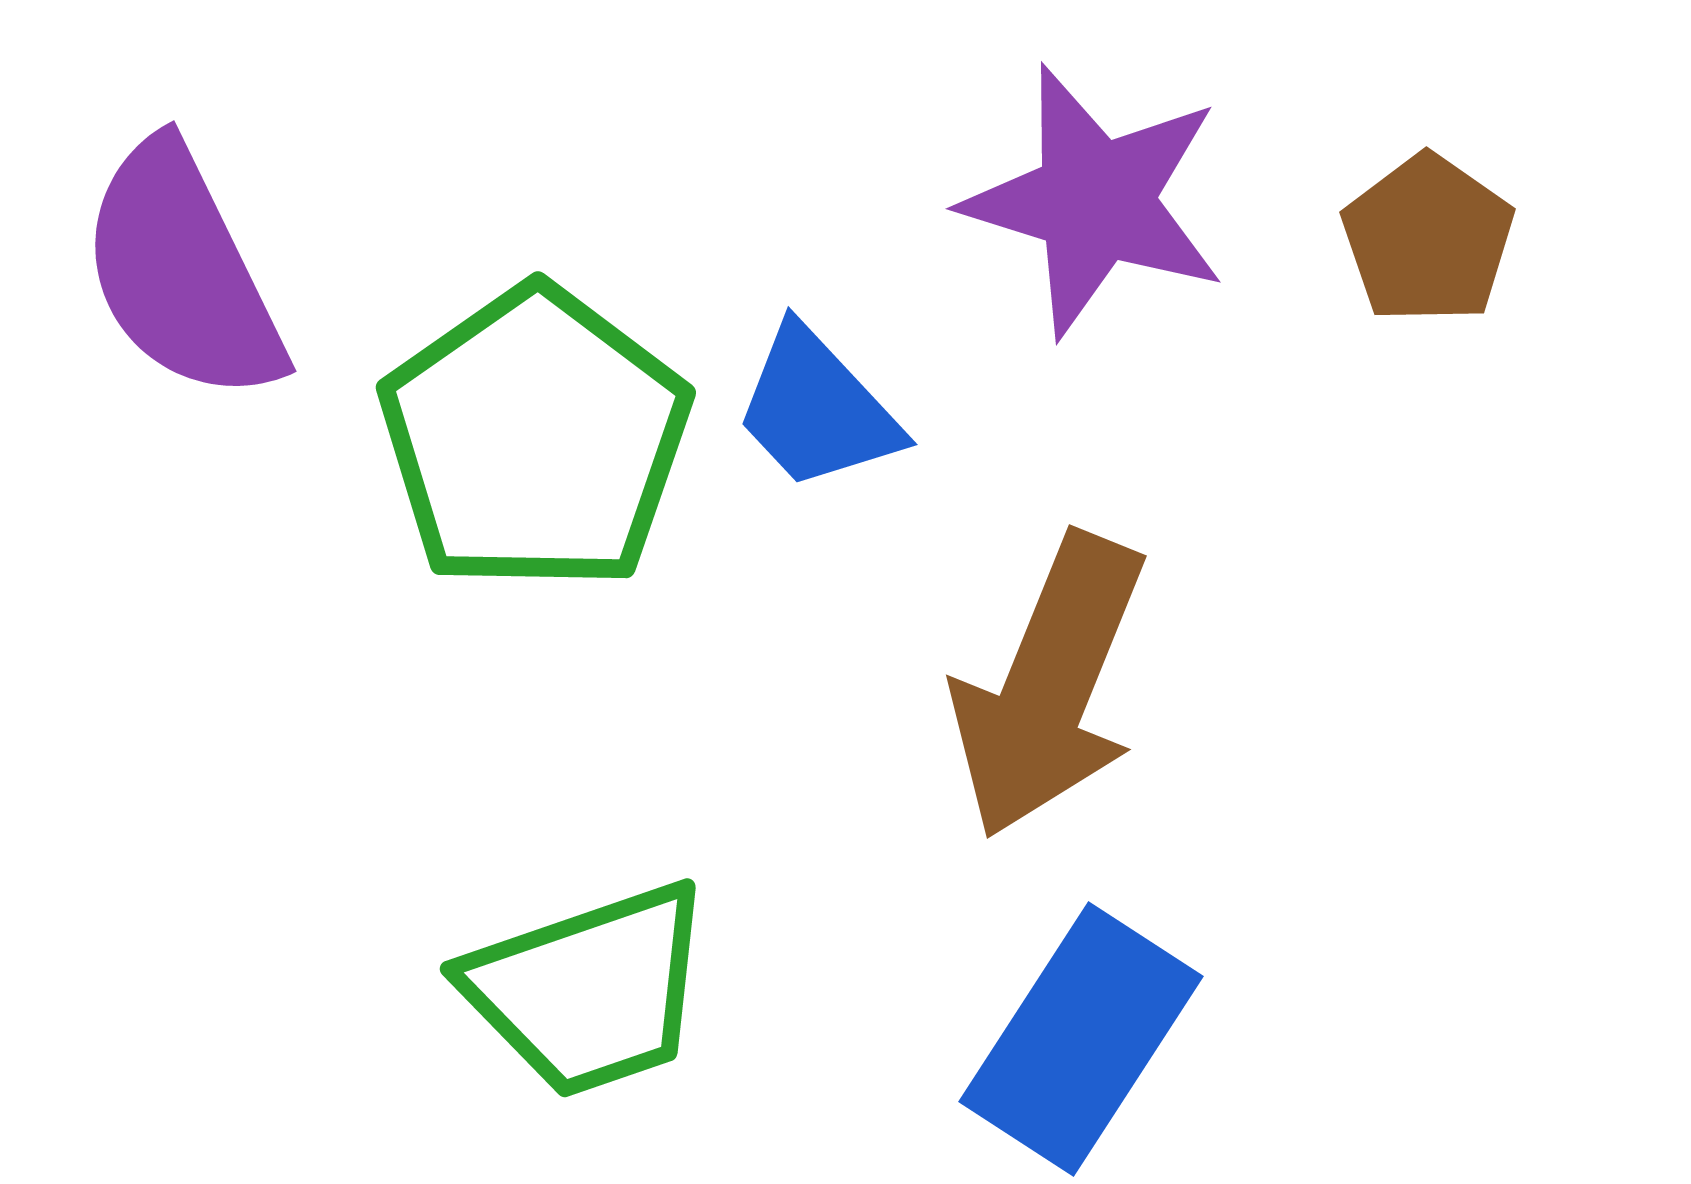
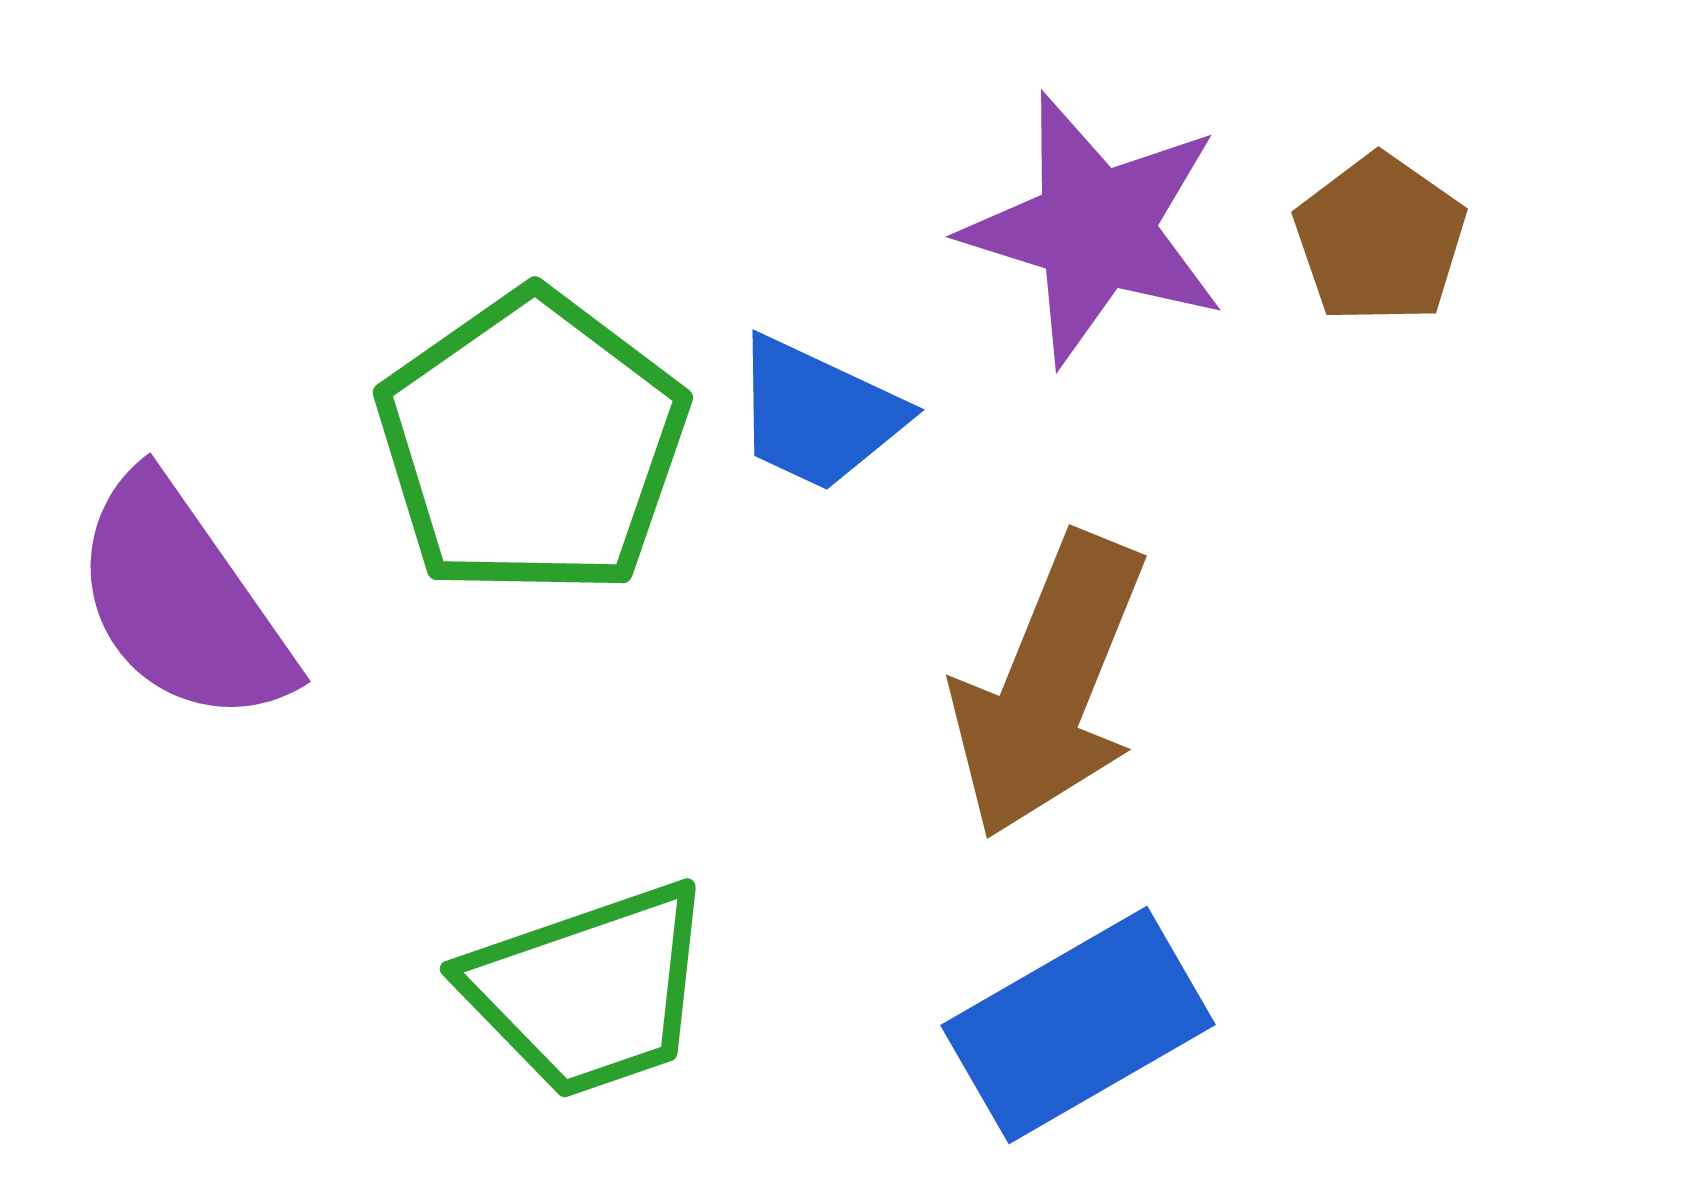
purple star: moved 28 px down
brown pentagon: moved 48 px left
purple semicircle: moved 329 px down; rotated 9 degrees counterclockwise
blue trapezoid: moved 1 px right, 5 px down; rotated 22 degrees counterclockwise
green pentagon: moved 3 px left, 5 px down
blue rectangle: moved 3 px left, 14 px up; rotated 27 degrees clockwise
